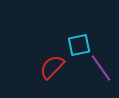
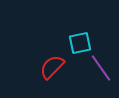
cyan square: moved 1 px right, 2 px up
